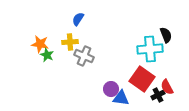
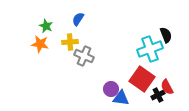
cyan cross: rotated 15 degrees counterclockwise
green star: moved 1 px left, 29 px up
